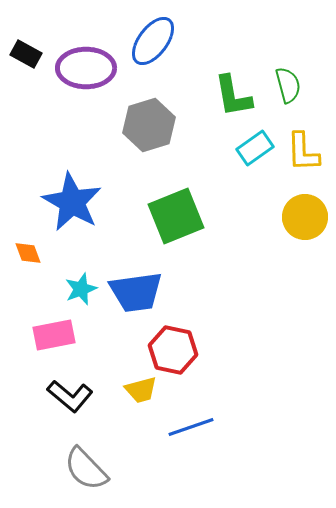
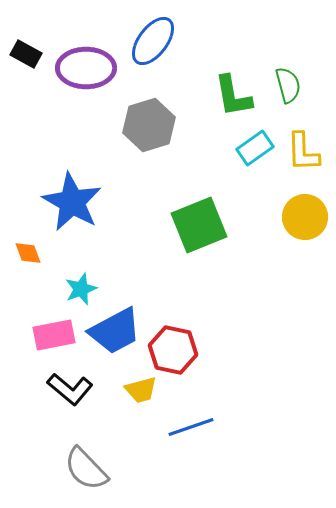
green square: moved 23 px right, 9 px down
blue trapezoid: moved 21 px left, 39 px down; rotated 20 degrees counterclockwise
black L-shape: moved 7 px up
